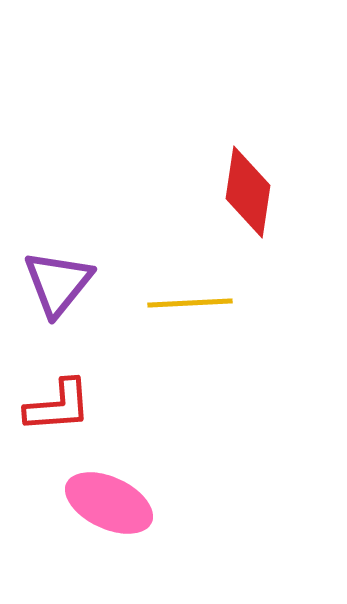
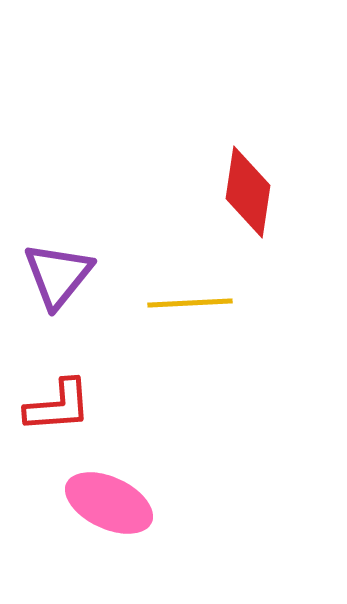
purple triangle: moved 8 px up
